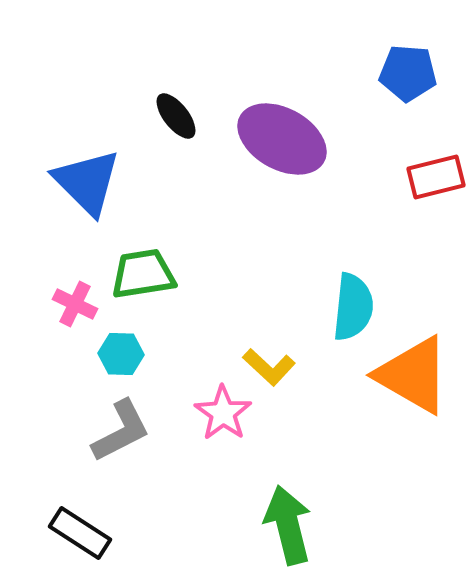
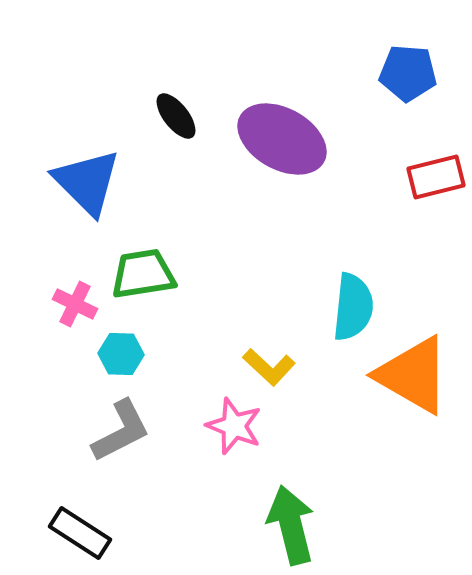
pink star: moved 11 px right, 13 px down; rotated 14 degrees counterclockwise
green arrow: moved 3 px right
